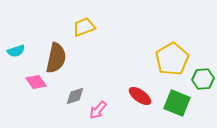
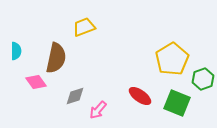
cyan semicircle: rotated 72 degrees counterclockwise
green hexagon: rotated 15 degrees counterclockwise
